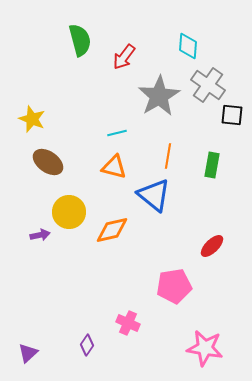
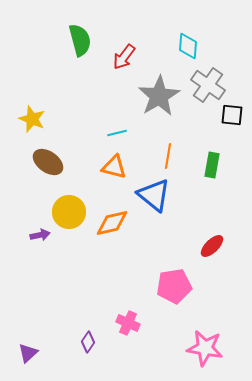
orange diamond: moved 7 px up
purple diamond: moved 1 px right, 3 px up
